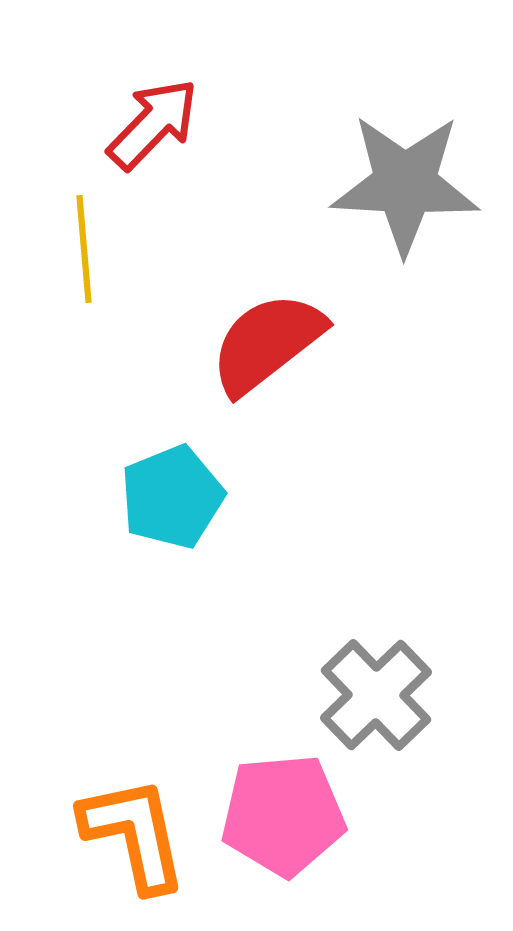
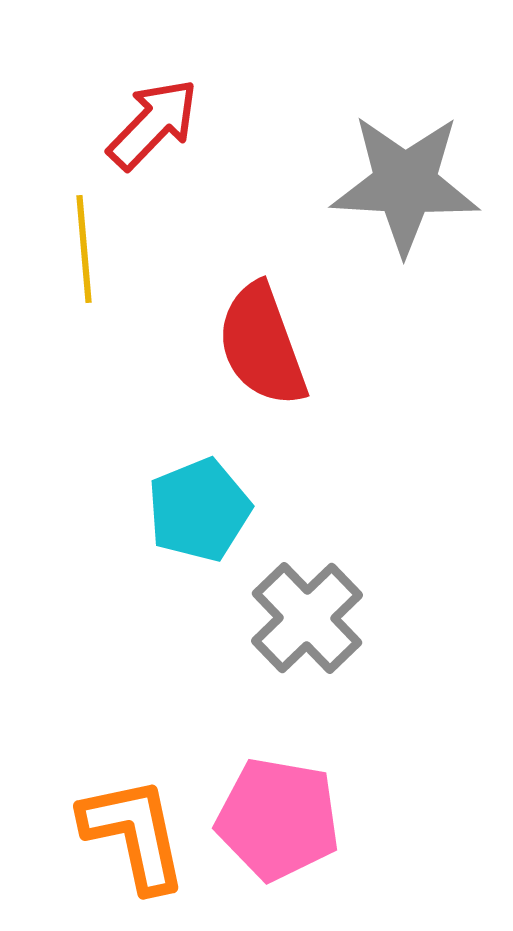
red semicircle: moved 5 px left, 2 px down; rotated 72 degrees counterclockwise
cyan pentagon: moved 27 px right, 13 px down
gray cross: moved 69 px left, 77 px up
pink pentagon: moved 5 px left, 4 px down; rotated 15 degrees clockwise
